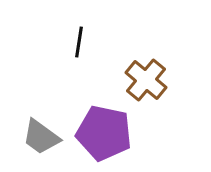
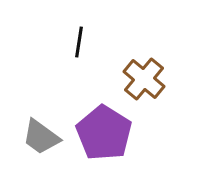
brown cross: moved 2 px left, 1 px up
purple pentagon: rotated 20 degrees clockwise
